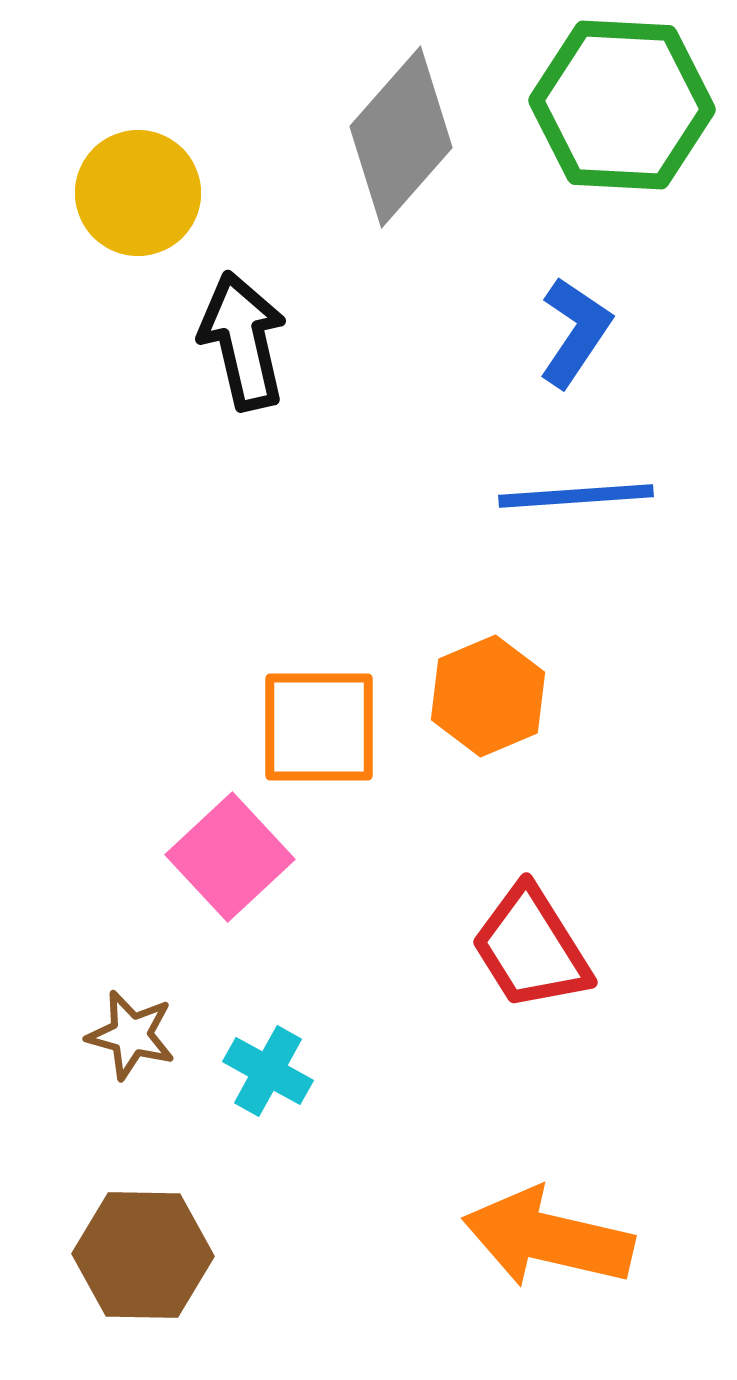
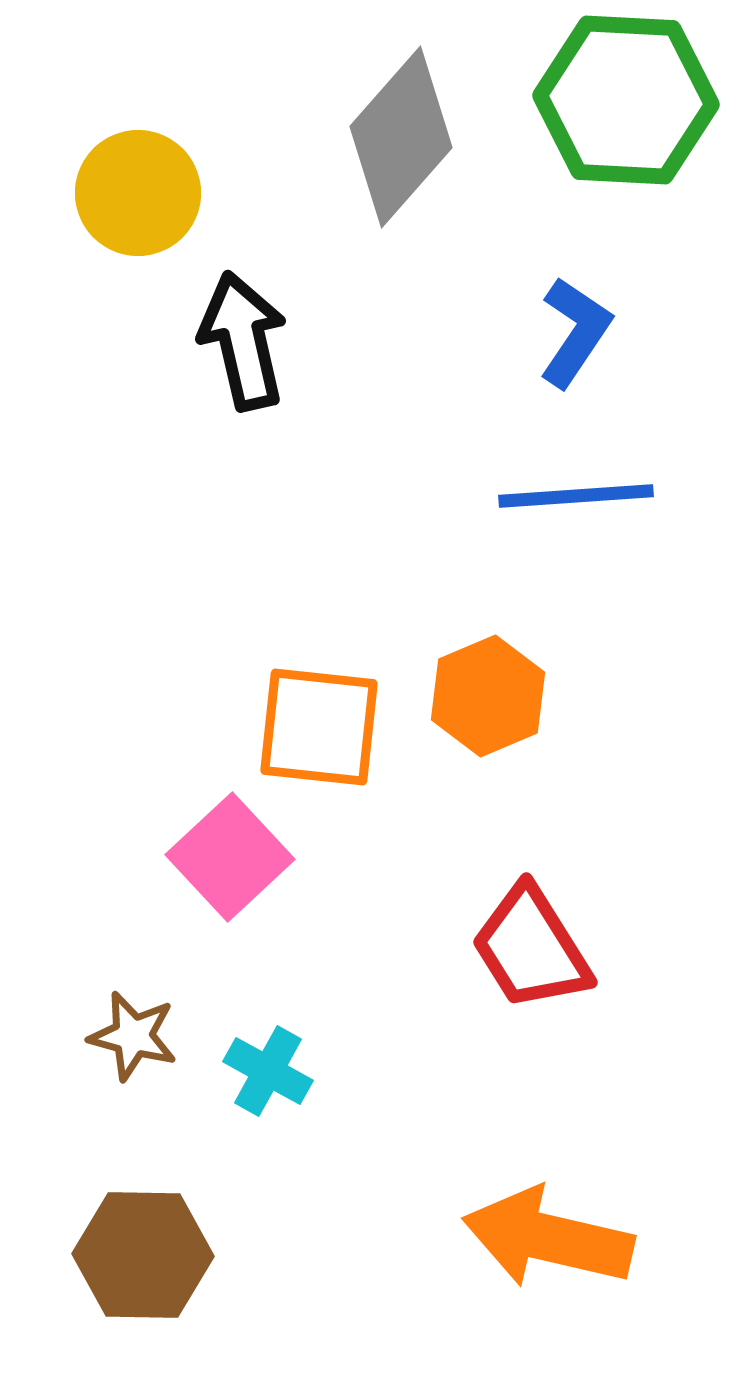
green hexagon: moved 4 px right, 5 px up
orange square: rotated 6 degrees clockwise
brown star: moved 2 px right, 1 px down
